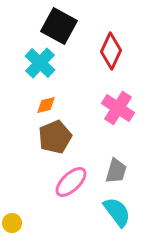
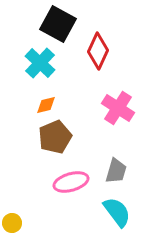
black square: moved 1 px left, 2 px up
red diamond: moved 13 px left
pink ellipse: rotated 28 degrees clockwise
